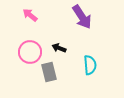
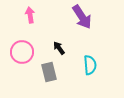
pink arrow: rotated 42 degrees clockwise
black arrow: rotated 32 degrees clockwise
pink circle: moved 8 px left
